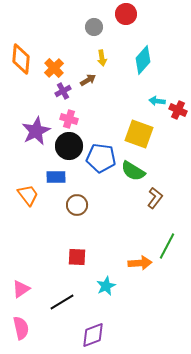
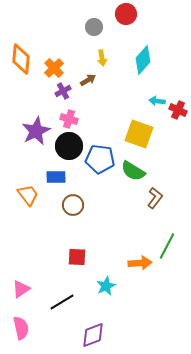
blue pentagon: moved 1 px left, 1 px down
brown circle: moved 4 px left
